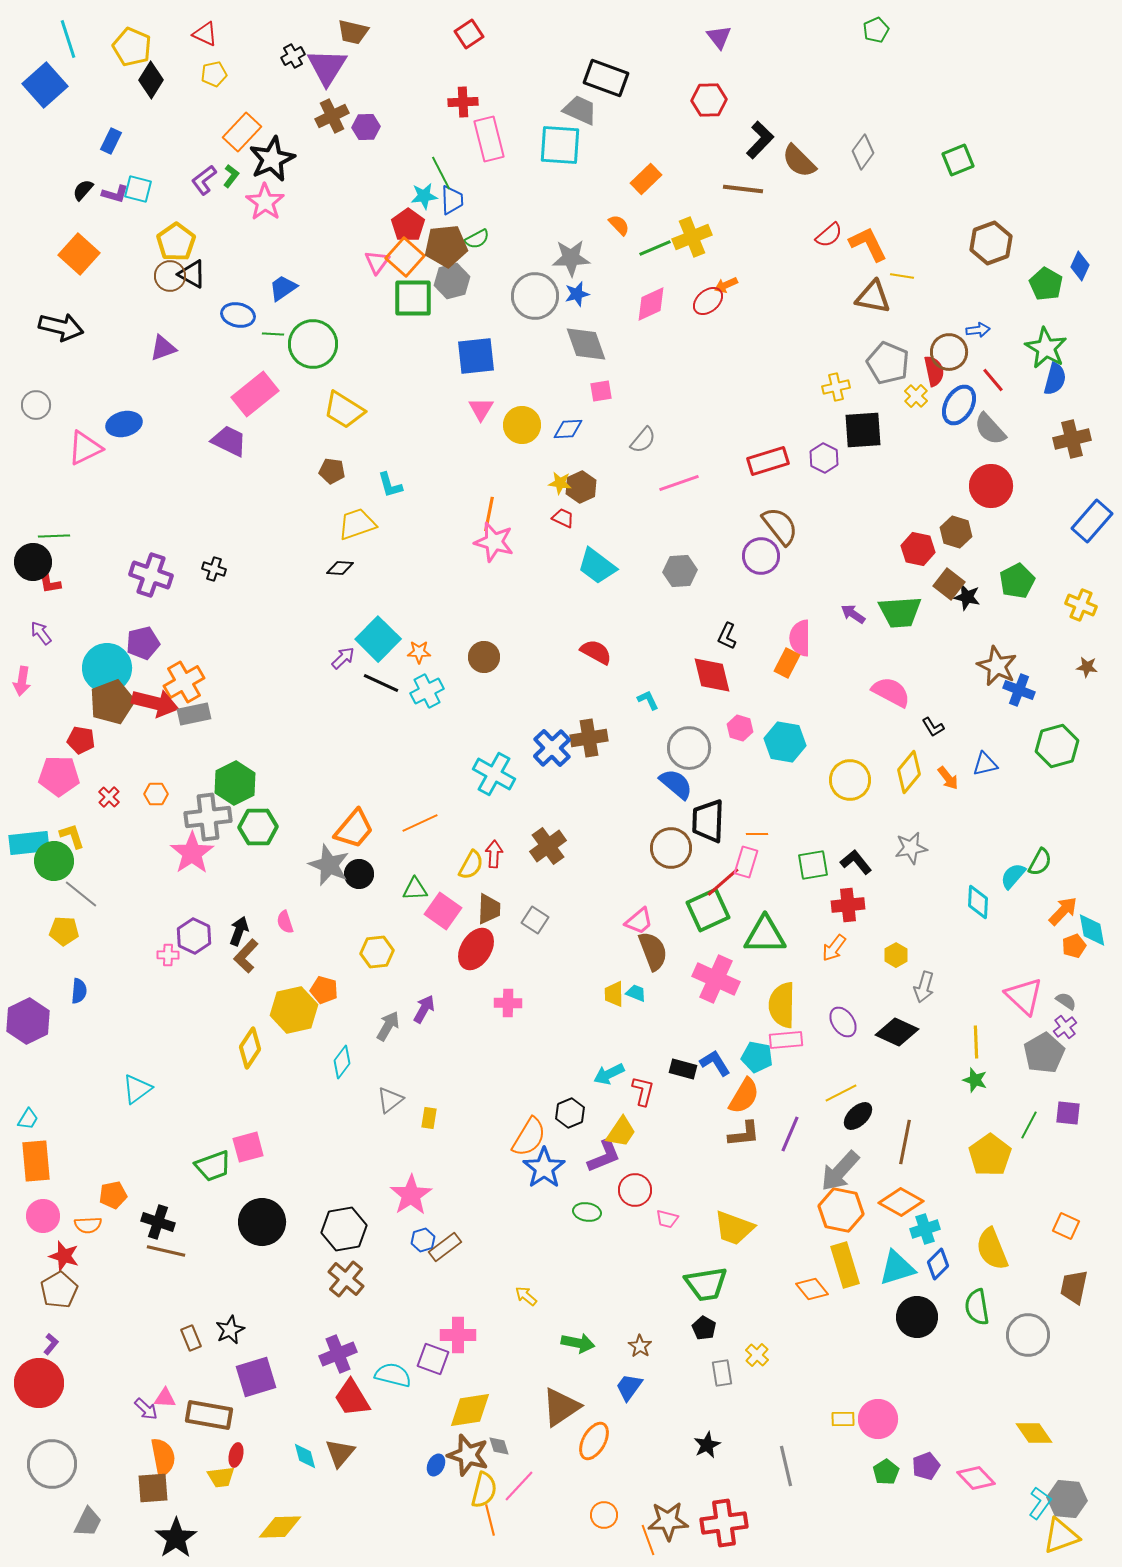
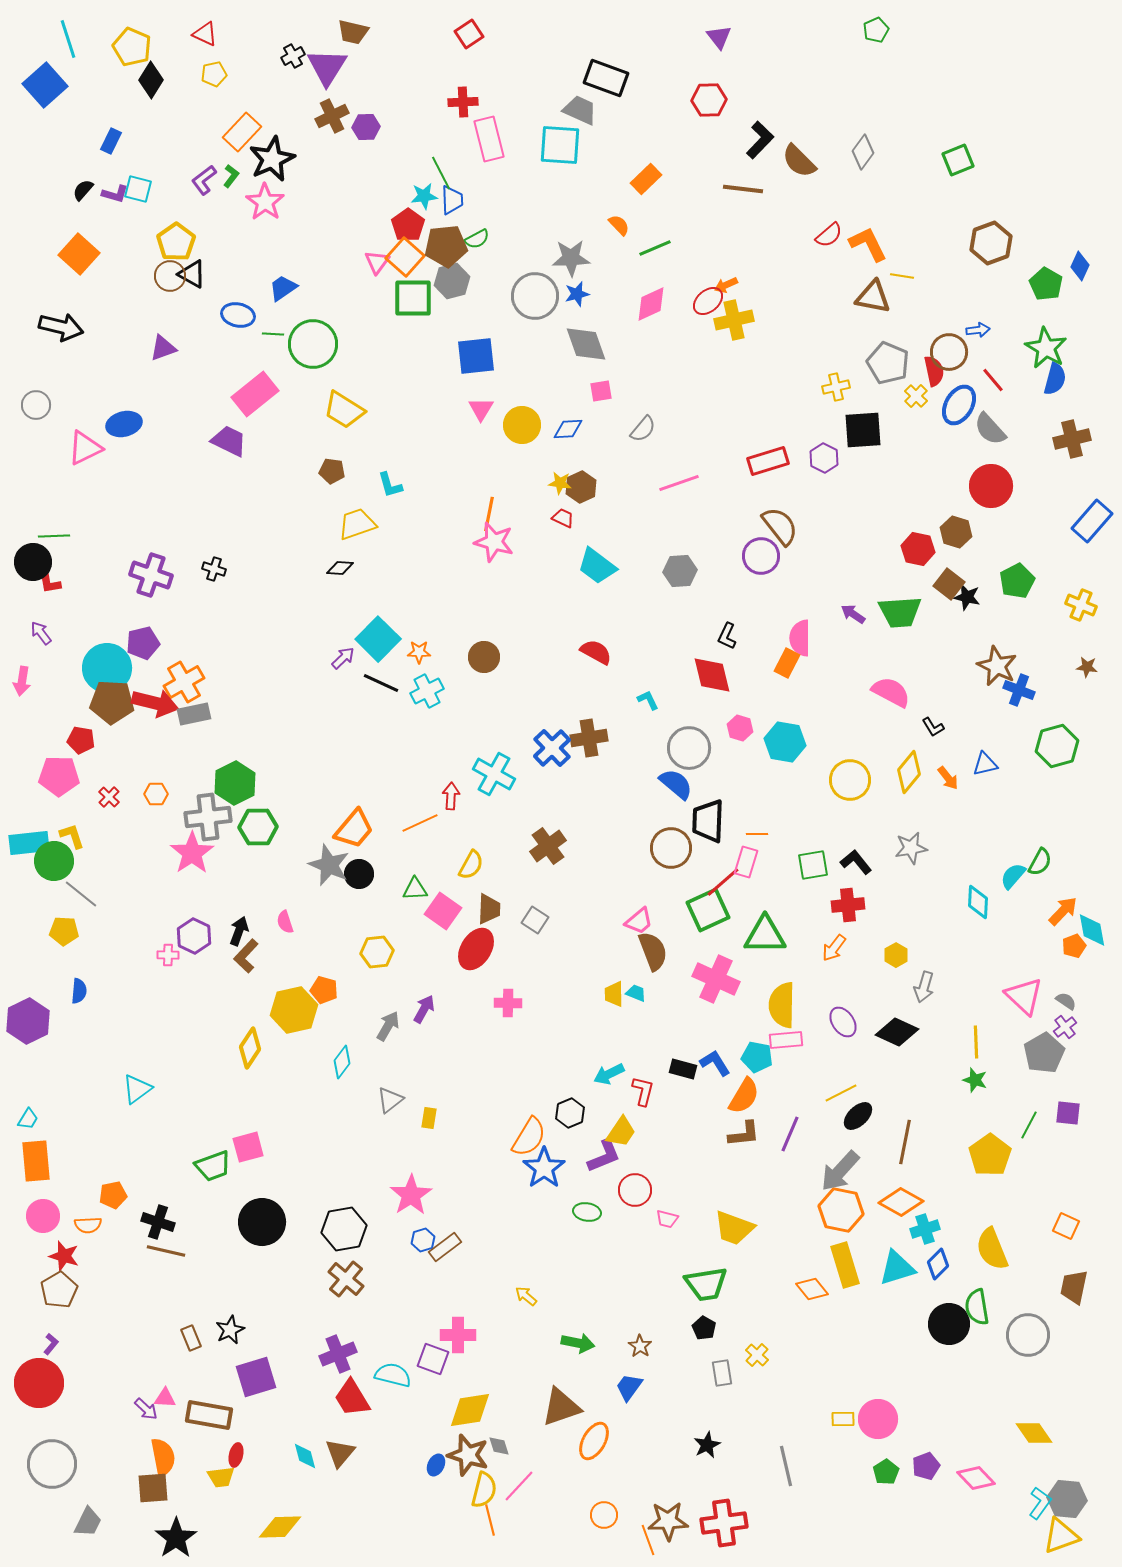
yellow cross at (692, 237): moved 42 px right, 83 px down; rotated 9 degrees clockwise
gray semicircle at (643, 440): moved 11 px up
brown pentagon at (112, 702): rotated 24 degrees clockwise
red arrow at (494, 854): moved 43 px left, 58 px up
black circle at (917, 1317): moved 32 px right, 7 px down
brown triangle at (561, 1407): rotated 15 degrees clockwise
